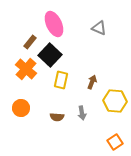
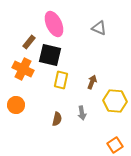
brown rectangle: moved 1 px left
black square: rotated 30 degrees counterclockwise
orange cross: moved 3 px left; rotated 15 degrees counterclockwise
orange circle: moved 5 px left, 3 px up
brown semicircle: moved 2 px down; rotated 80 degrees counterclockwise
orange square: moved 3 px down
